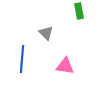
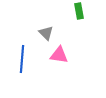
pink triangle: moved 6 px left, 11 px up
